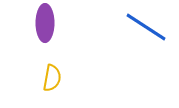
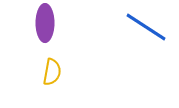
yellow semicircle: moved 6 px up
